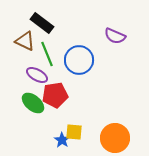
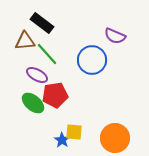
brown triangle: rotated 30 degrees counterclockwise
green line: rotated 20 degrees counterclockwise
blue circle: moved 13 px right
